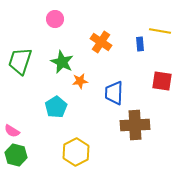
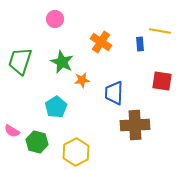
orange star: moved 2 px right, 1 px up
green hexagon: moved 21 px right, 13 px up
